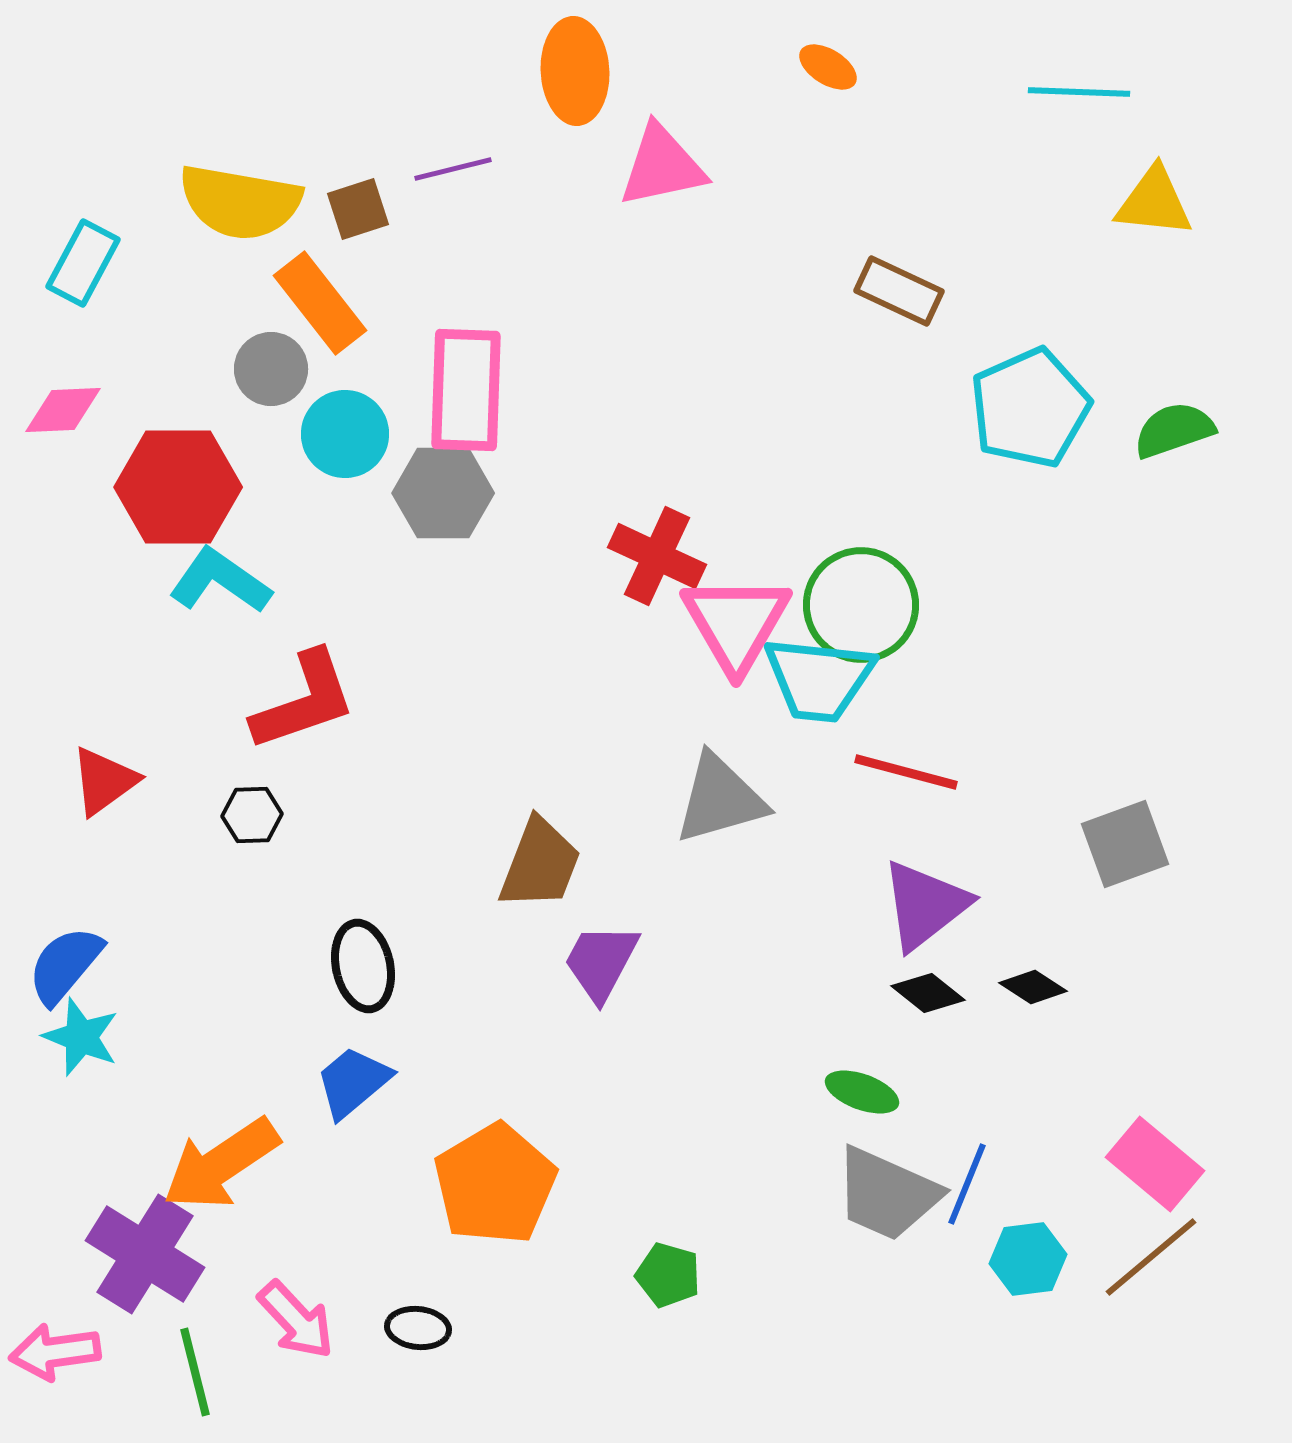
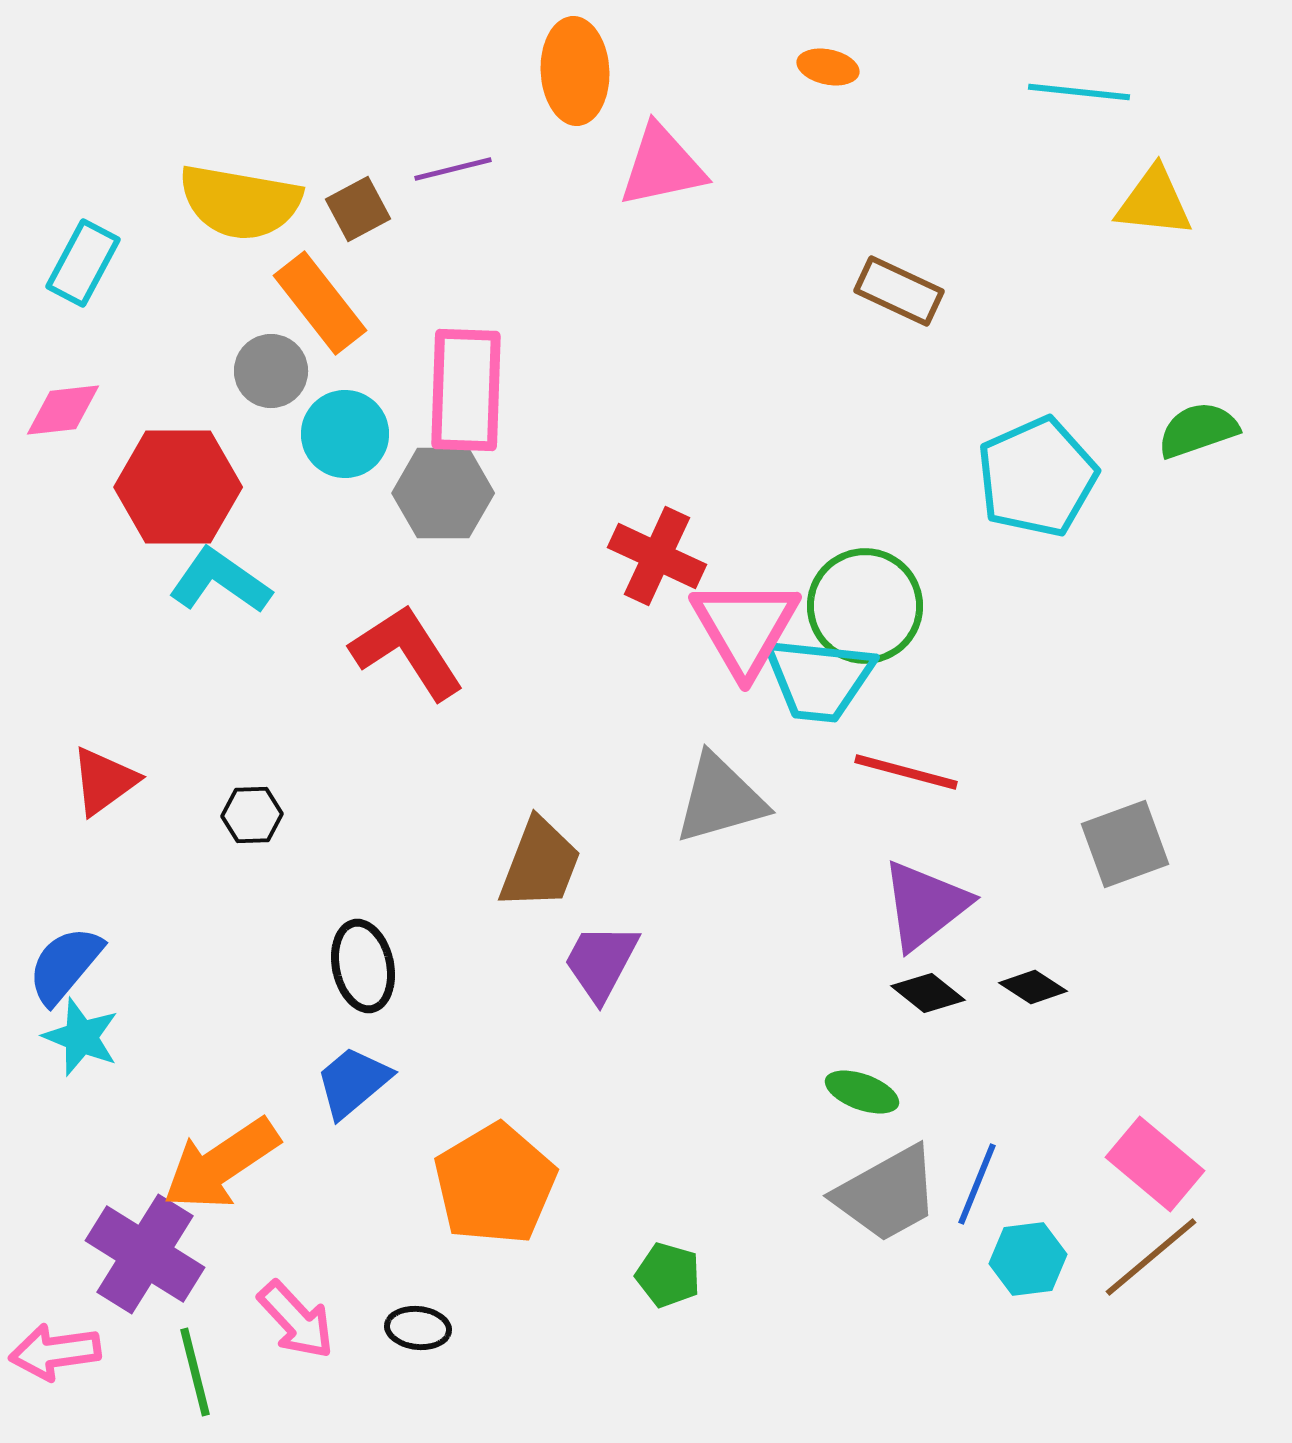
orange ellipse at (828, 67): rotated 20 degrees counterclockwise
cyan line at (1079, 92): rotated 4 degrees clockwise
brown square at (358, 209): rotated 10 degrees counterclockwise
gray circle at (271, 369): moved 2 px down
cyan pentagon at (1030, 408): moved 7 px right, 69 px down
pink diamond at (63, 410): rotated 4 degrees counterclockwise
green semicircle at (1174, 430): moved 24 px right
green circle at (861, 605): moved 4 px right, 1 px down
pink triangle at (736, 623): moved 9 px right, 4 px down
red L-shape at (304, 701): moved 103 px right, 49 px up; rotated 104 degrees counterclockwise
blue line at (967, 1184): moved 10 px right
gray trapezoid at (887, 1194): rotated 53 degrees counterclockwise
